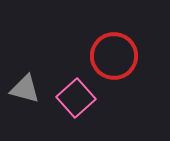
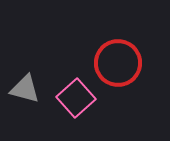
red circle: moved 4 px right, 7 px down
